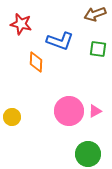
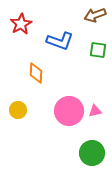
brown arrow: moved 1 px down
red star: rotated 30 degrees clockwise
green square: moved 1 px down
orange diamond: moved 11 px down
pink triangle: rotated 16 degrees clockwise
yellow circle: moved 6 px right, 7 px up
green circle: moved 4 px right, 1 px up
